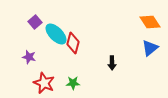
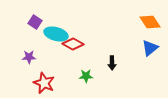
purple square: rotated 16 degrees counterclockwise
cyan ellipse: rotated 30 degrees counterclockwise
red diamond: moved 1 px down; rotated 75 degrees counterclockwise
purple star: rotated 16 degrees counterclockwise
green star: moved 13 px right, 7 px up
